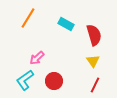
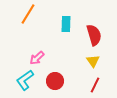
orange line: moved 4 px up
cyan rectangle: rotated 63 degrees clockwise
red circle: moved 1 px right
